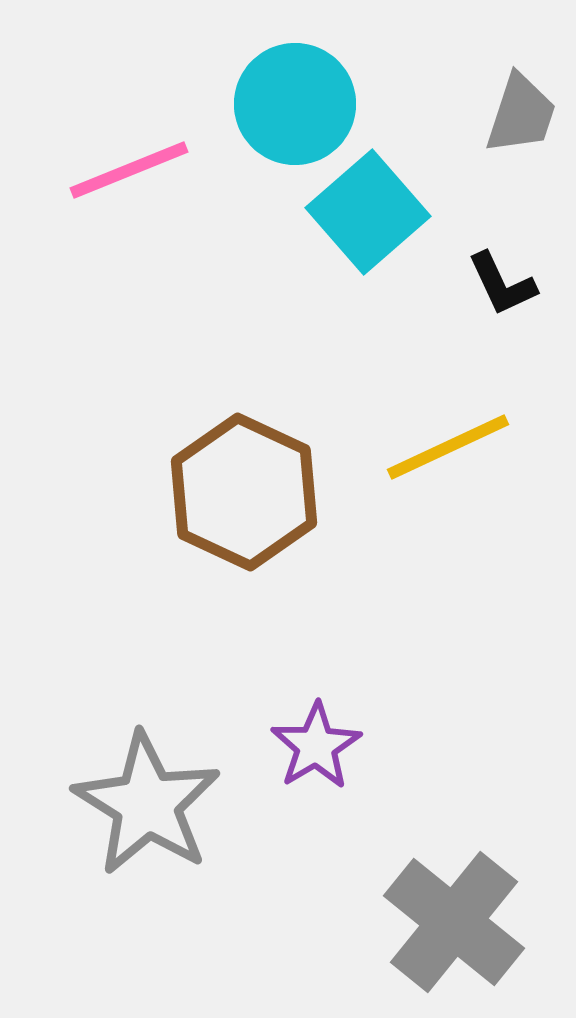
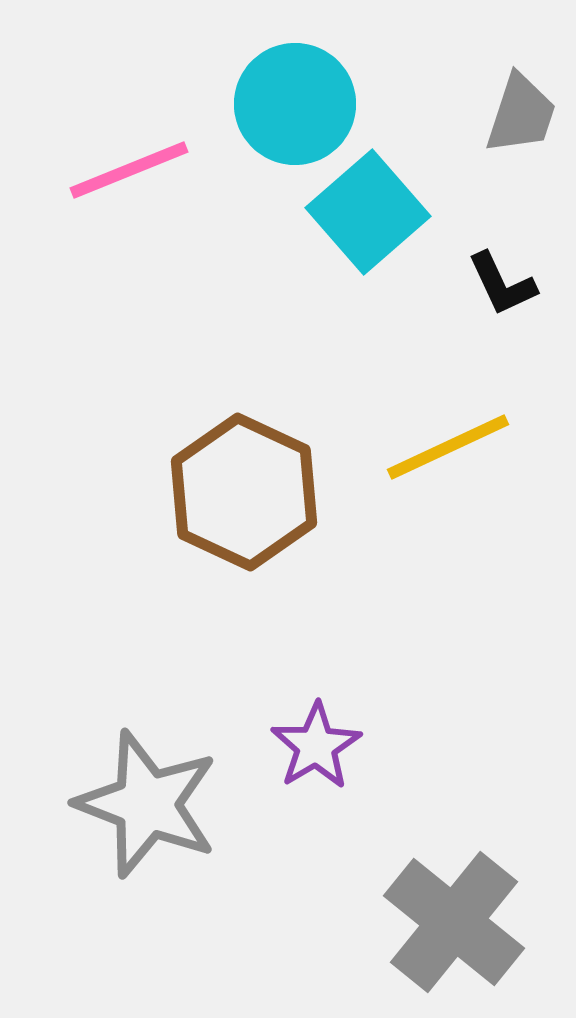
gray star: rotated 11 degrees counterclockwise
